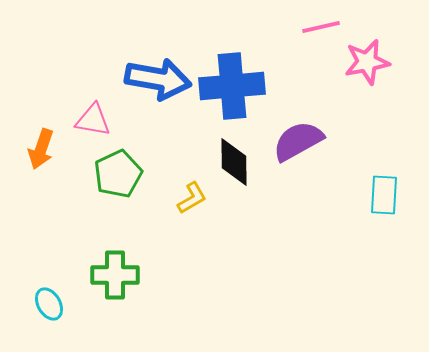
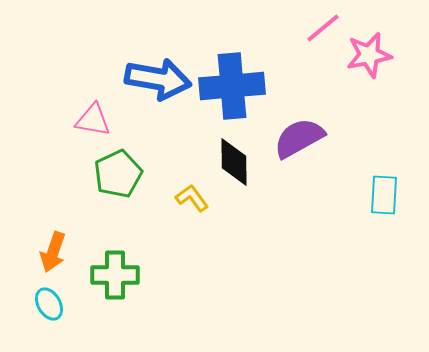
pink line: moved 2 px right, 1 px down; rotated 27 degrees counterclockwise
pink star: moved 2 px right, 7 px up
purple semicircle: moved 1 px right, 3 px up
orange arrow: moved 12 px right, 103 px down
yellow L-shape: rotated 96 degrees counterclockwise
